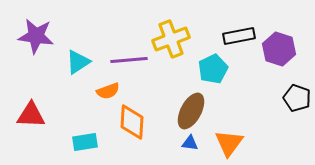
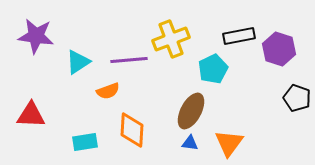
orange diamond: moved 8 px down
